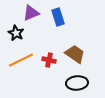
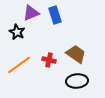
blue rectangle: moved 3 px left, 2 px up
black star: moved 1 px right, 1 px up
brown trapezoid: moved 1 px right
orange line: moved 2 px left, 5 px down; rotated 10 degrees counterclockwise
black ellipse: moved 2 px up
